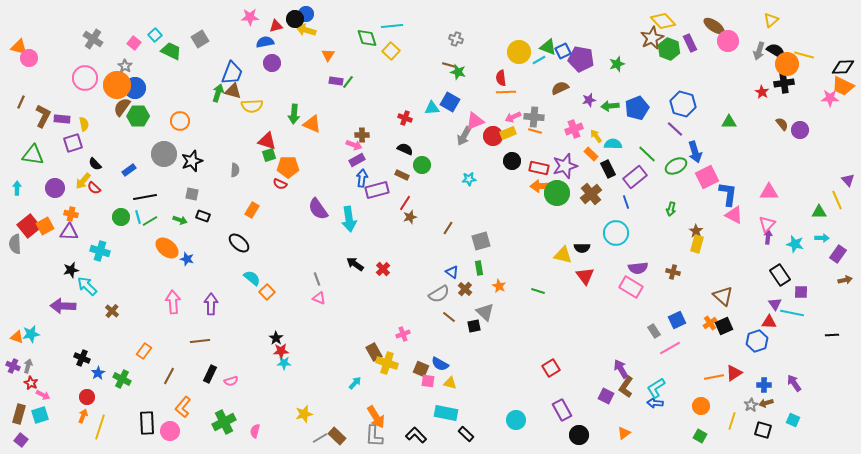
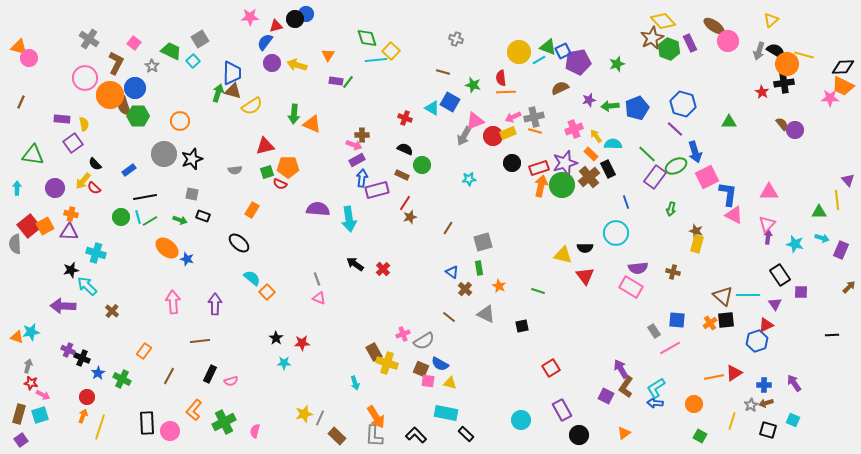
cyan line at (392, 26): moved 16 px left, 34 px down
yellow arrow at (306, 30): moved 9 px left, 35 px down
cyan square at (155, 35): moved 38 px right, 26 px down
gray cross at (93, 39): moved 4 px left
blue semicircle at (265, 42): rotated 42 degrees counterclockwise
purple pentagon at (581, 59): moved 3 px left, 3 px down; rotated 20 degrees counterclockwise
brown line at (449, 65): moved 6 px left, 7 px down
gray star at (125, 66): moved 27 px right
green star at (458, 72): moved 15 px right, 13 px down
blue trapezoid at (232, 73): rotated 20 degrees counterclockwise
orange circle at (117, 85): moved 7 px left, 10 px down
yellow semicircle at (252, 106): rotated 30 degrees counterclockwise
brown semicircle at (122, 107): moved 2 px right, 1 px up; rotated 54 degrees counterclockwise
cyan triangle at (432, 108): rotated 35 degrees clockwise
brown L-shape at (43, 116): moved 73 px right, 53 px up
gray cross at (534, 117): rotated 18 degrees counterclockwise
purple circle at (800, 130): moved 5 px left
red triangle at (267, 141): moved 2 px left, 5 px down; rotated 30 degrees counterclockwise
purple square at (73, 143): rotated 18 degrees counterclockwise
green square at (269, 155): moved 2 px left, 17 px down
black star at (192, 161): moved 2 px up
black circle at (512, 161): moved 2 px down
purple star at (565, 166): moved 3 px up
red rectangle at (539, 168): rotated 30 degrees counterclockwise
gray semicircle at (235, 170): rotated 80 degrees clockwise
purple rectangle at (635, 177): moved 20 px right; rotated 15 degrees counterclockwise
orange arrow at (541, 186): rotated 105 degrees clockwise
green circle at (557, 193): moved 5 px right, 8 px up
brown cross at (591, 194): moved 2 px left, 17 px up
yellow line at (837, 200): rotated 18 degrees clockwise
purple semicircle at (318, 209): rotated 130 degrees clockwise
brown star at (696, 231): rotated 16 degrees counterclockwise
cyan arrow at (822, 238): rotated 16 degrees clockwise
gray square at (481, 241): moved 2 px right, 1 px down
black semicircle at (582, 248): moved 3 px right
cyan cross at (100, 251): moved 4 px left, 2 px down
purple rectangle at (838, 254): moved 3 px right, 4 px up; rotated 12 degrees counterclockwise
brown arrow at (845, 280): moved 4 px right, 7 px down; rotated 32 degrees counterclockwise
gray semicircle at (439, 294): moved 15 px left, 47 px down
purple arrow at (211, 304): moved 4 px right
gray triangle at (485, 312): moved 1 px right, 2 px down; rotated 18 degrees counterclockwise
cyan line at (792, 313): moved 44 px left, 18 px up; rotated 10 degrees counterclockwise
blue square at (677, 320): rotated 30 degrees clockwise
red triangle at (769, 322): moved 3 px left, 3 px down; rotated 28 degrees counterclockwise
black square at (474, 326): moved 48 px right
black square at (724, 326): moved 2 px right, 6 px up; rotated 18 degrees clockwise
cyan star at (31, 334): moved 2 px up
red star at (281, 351): moved 21 px right, 8 px up
purple cross at (13, 366): moved 55 px right, 16 px up
red star at (31, 383): rotated 16 degrees counterclockwise
cyan arrow at (355, 383): rotated 120 degrees clockwise
orange circle at (701, 406): moved 7 px left, 2 px up
orange L-shape at (183, 407): moved 11 px right, 3 px down
cyan circle at (516, 420): moved 5 px right
black square at (763, 430): moved 5 px right
gray line at (320, 438): moved 20 px up; rotated 35 degrees counterclockwise
purple square at (21, 440): rotated 16 degrees clockwise
